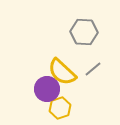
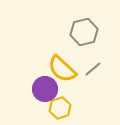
gray hexagon: rotated 16 degrees counterclockwise
yellow semicircle: moved 3 px up
purple circle: moved 2 px left
